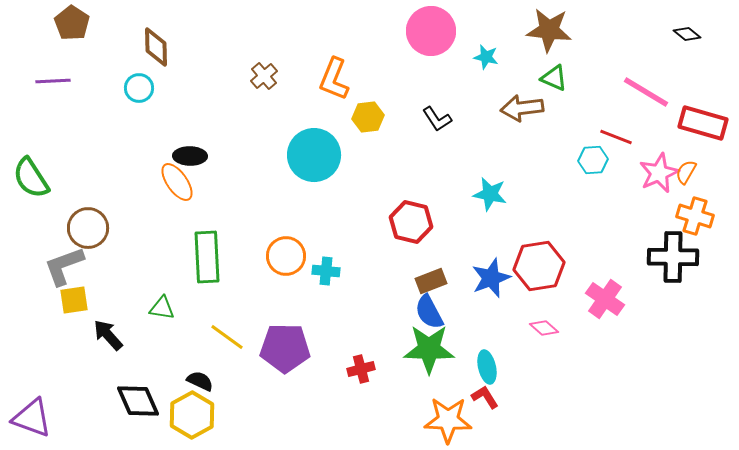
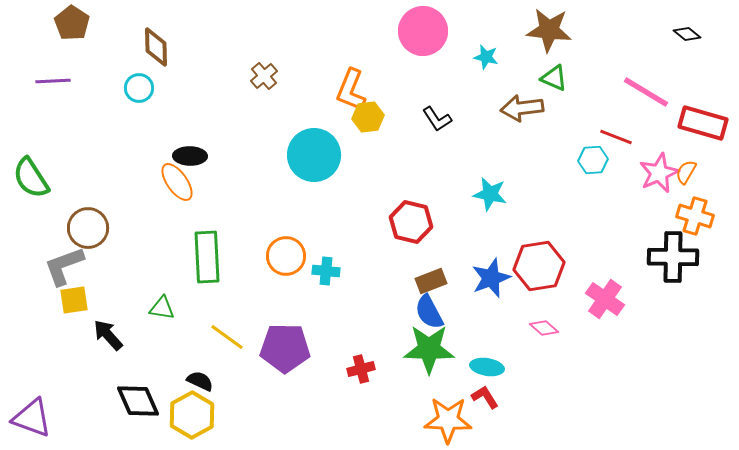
pink circle at (431, 31): moved 8 px left
orange L-shape at (334, 79): moved 17 px right, 11 px down
cyan ellipse at (487, 367): rotated 68 degrees counterclockwise
